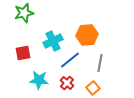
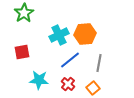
green star: rotated 18 degrees counterclockwise
orange hexagon: moved 2 px left, 1 px up
cyan cross: moved 6 px right, 6 px up
red square: moved 1 px left, 1 px up
gray line: moved 1 px left
red cross: moved 1 px right, 1 px down
